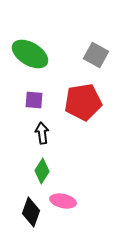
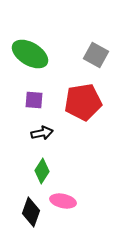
black arrow: rotated 85 degrees clockwise
